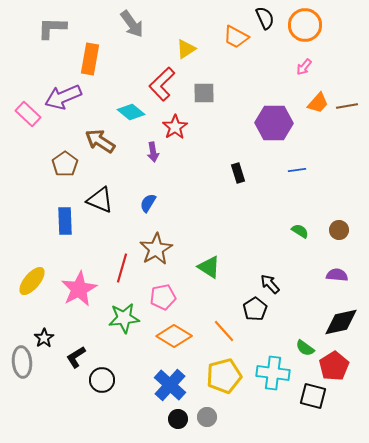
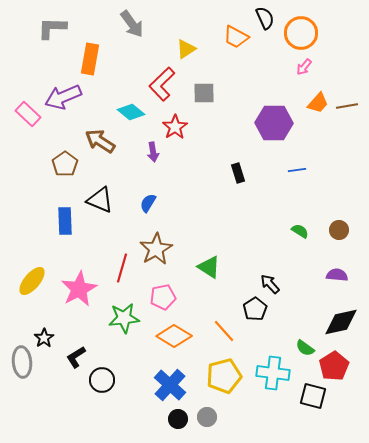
orange circle at (305, 25): moved 4 px left, 8 px down
